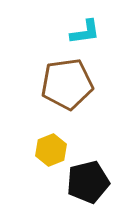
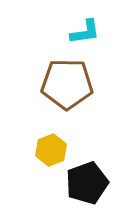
brown pentagon: rotated 9 degrees clockwise
black pentagon: moved 1 px left, 1 px down; rotated 6 degrees counterclockwise
